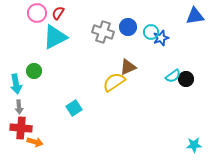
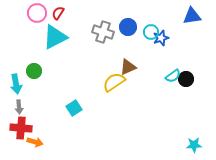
blue triangle: moved 3 px left
